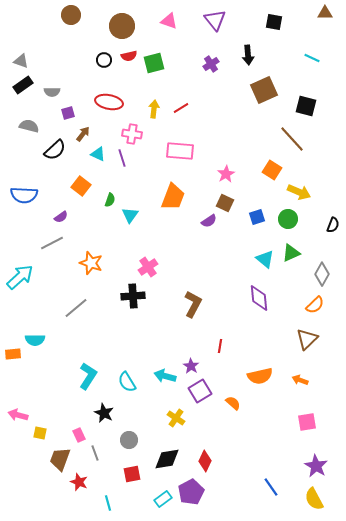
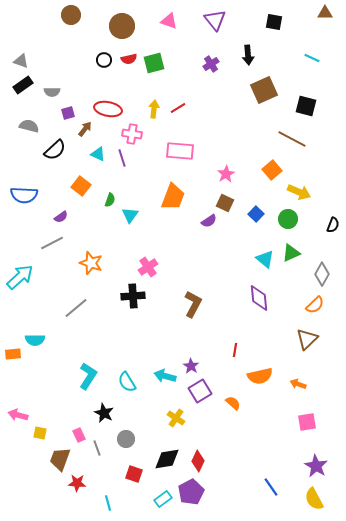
red semicircle at (129, 56): moved 3 px down
red ellipse at (109, 102): moved 1 px left, 7 px down
red line at (181, 108): moved 3 px left
brown arrow at (83, 134): moved 2 px right, 5 px up
brown line at (292, 139): rotated 20 degrees counterclockwise
orange square at (272, 170): rotated 18 degrees clockwise
blue square at (257, 217): moved 1 px left, 3 px up; rotated 28 degrees counterclockwise
red line at (220, 346): moved 15 px right, 4 px down
orange arrow at (300, 380): moved 2 px left, 4 px down
gray circle at (129, 440): moved 3 px left, 1 px up
gray line at (95, 453): moved 2 px right, 5 px up
red diamond at (205, 461): moved 7 px left
red square at (132, 474): moved 2 px right; rotated 30 degrees clockwise
red star at (79, 482): moved 2 px left, 1 px down; rotated 18 degrees counterclockwise
